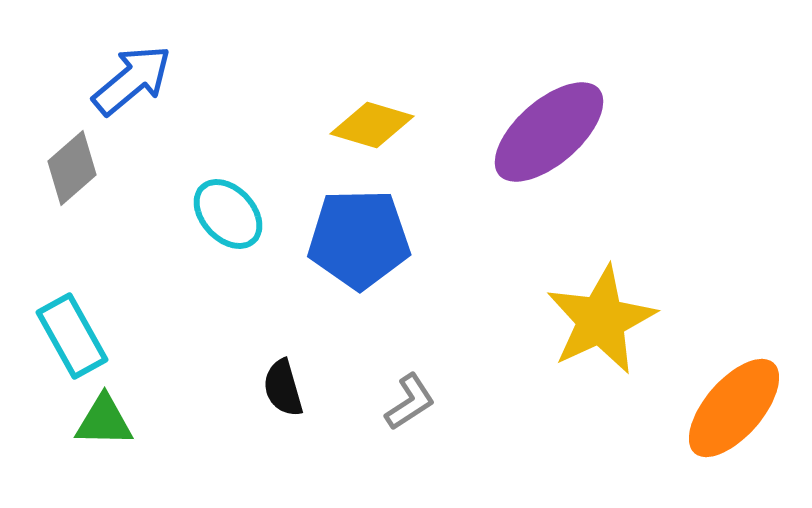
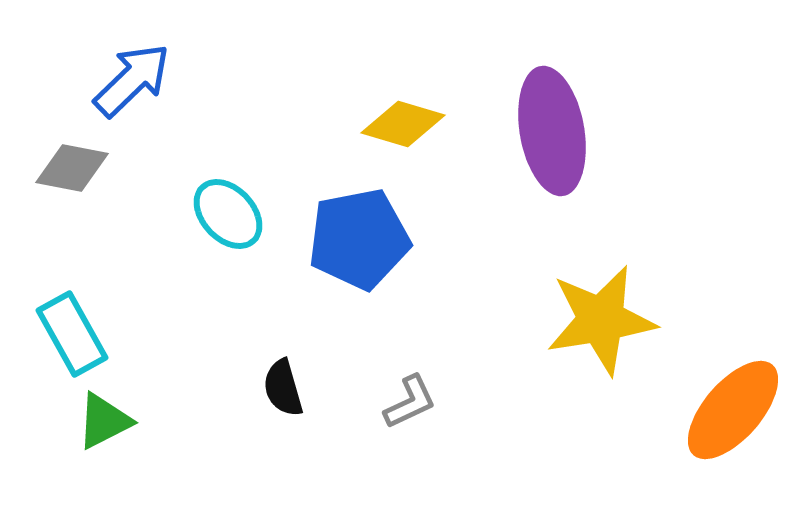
blue arrow: rotated 4 degrees counterclockwise
yellow diamond: moved 31 px right, 1 px up
purple ellipse: moved 3 px right, 1 px up; rotated 59 degrees counterclockwise
gray diamond: rotated 52 degrees clockwise
blue pentagon: rotated 10 degrees counterclockwise
yellow star: rotated 16 degrees clockwise
cyan rectangle: moved 2 px up
gray L-shape: rotated 8 degrees clockwise
orange ellipse: moved 1 px left, 2 px down
green triangle: rotated 28 degrees counterclockwise
